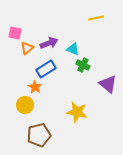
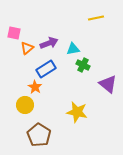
pink square: moved 1 px left
cyan triangle: rotated 32 degrees counterclockwise
brown pentagon: rotated 25 degrees counterclockwise
